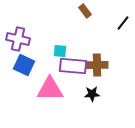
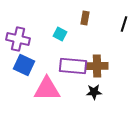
brown rectangle: moved 7 px down; rotated 48 degrees clockwise
black line: moved 1 px right, 1 px down; rotated 21 degrees counterclockwise
cyan square: moved 17 px up; rotated 24 degrees clockwise
brown cross: moved 1 px down
pink triangle: moved 3 px left
black star: moved 2 px right, 2 px up
